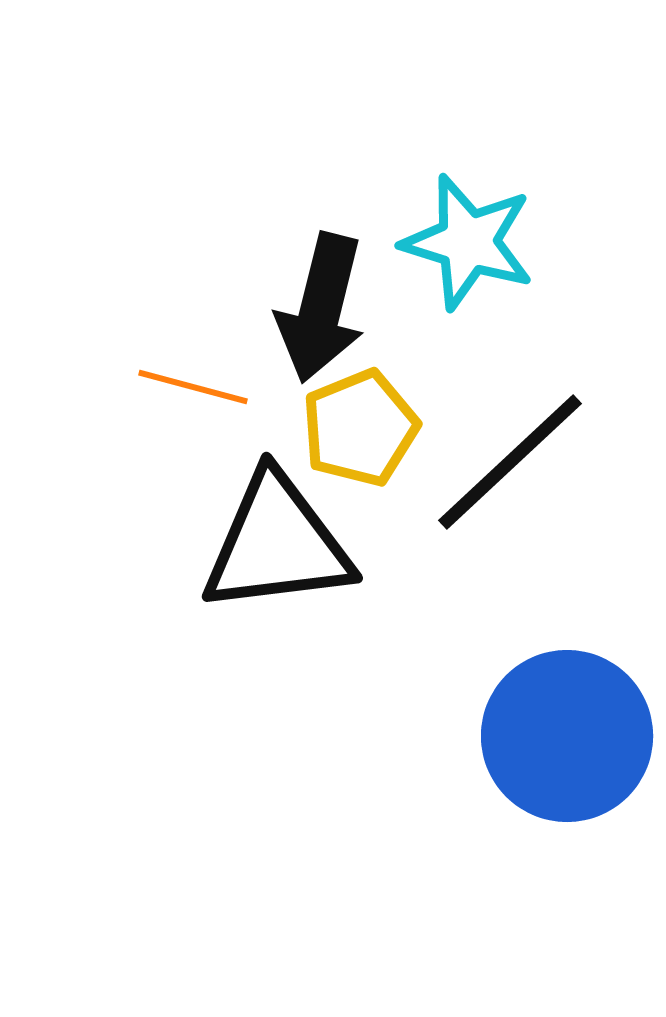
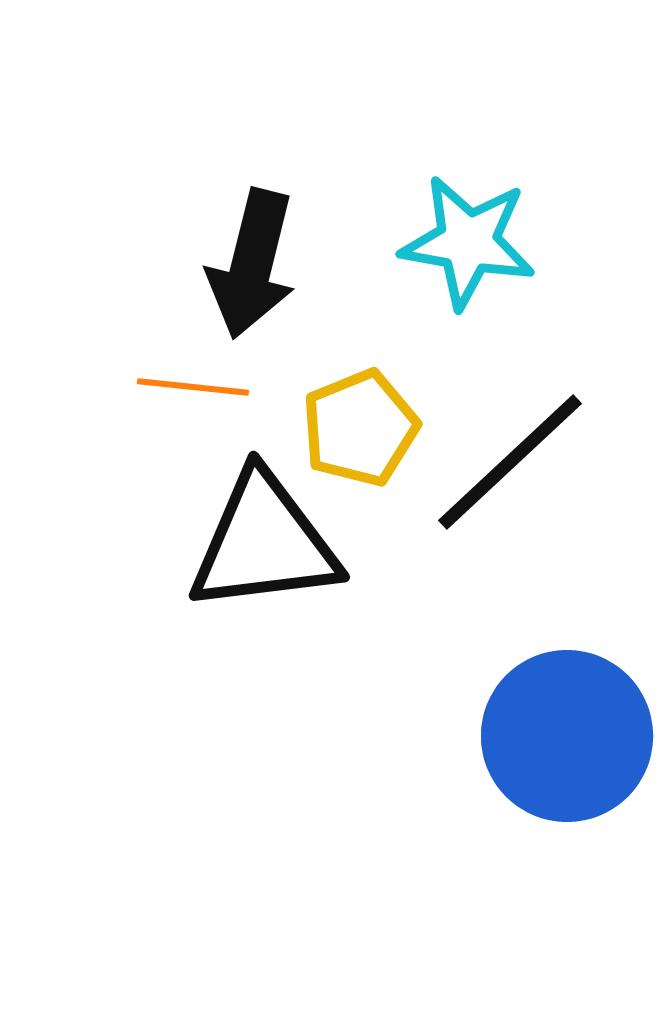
cyan star: rotated 7 degrees counterclockwise
black arrow: moved 69 px left, 44 px up
orange line: rotated 9 degrees counterclockwise
black triangle: moved 13 px left, 1 px up
